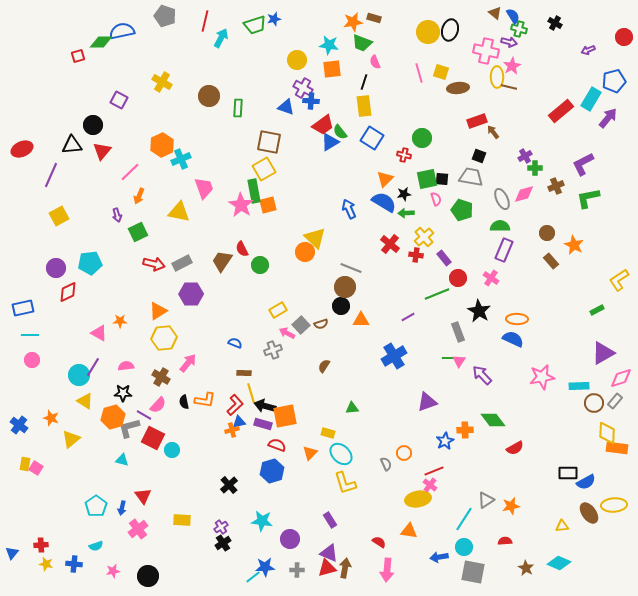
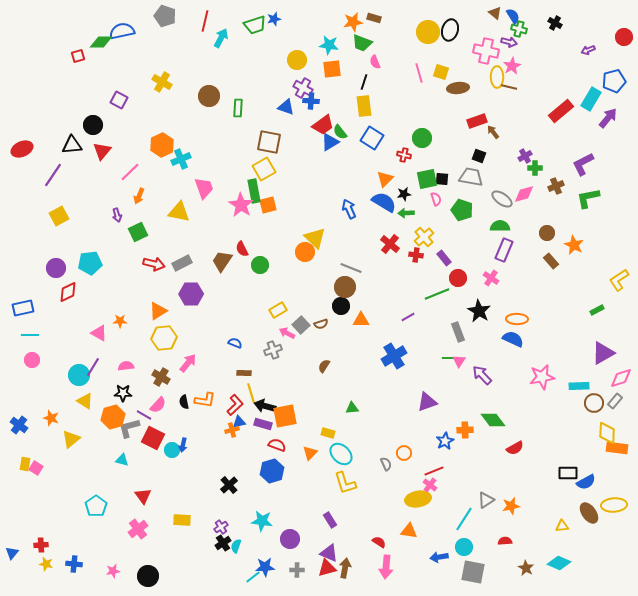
purple line at (51, 175): moved 2 px right; rotated 10 degrees clockwise
gray ellipse at (502, 199): rotated 30 degrees counterclockwise
blue arrow at (122, 508): moved 61 px right, 63 px up
cyan semicircle at (96, 546): moved 140 px right; rotated 128 degrees clockwise
pink arrow at (387, 570): moved 1 px left, 3 px up
